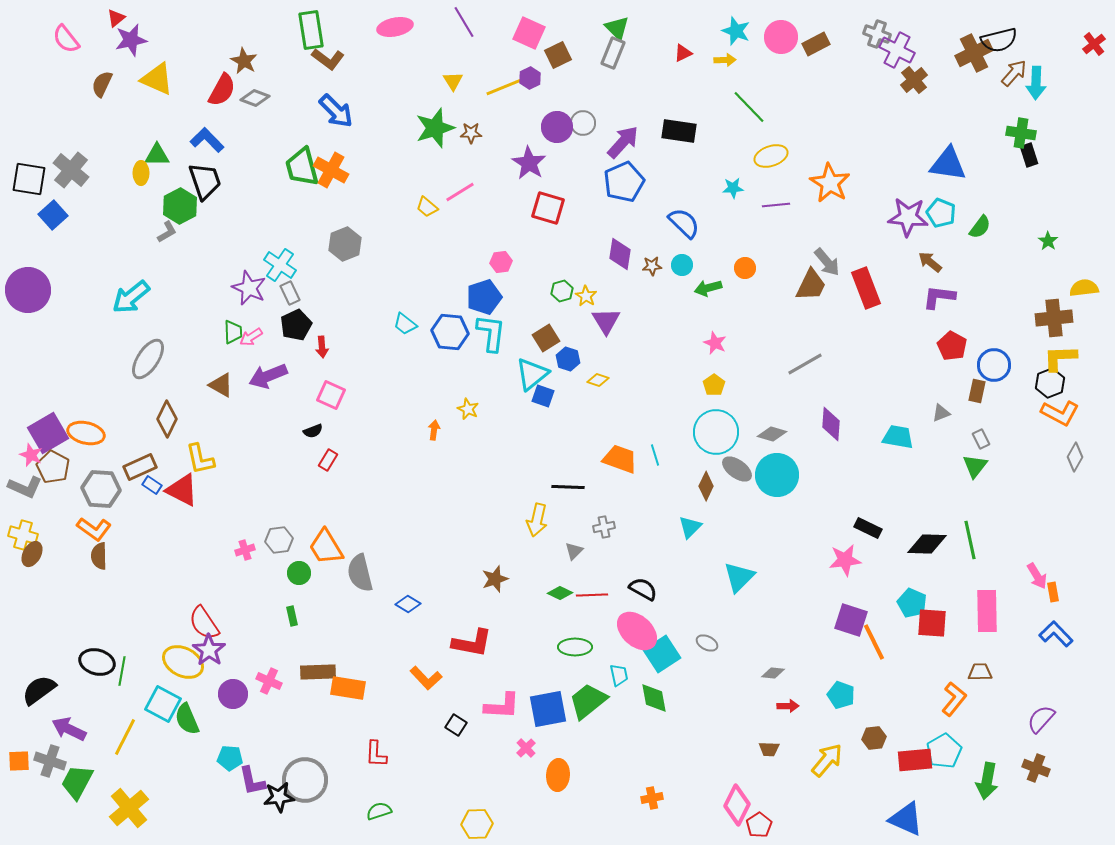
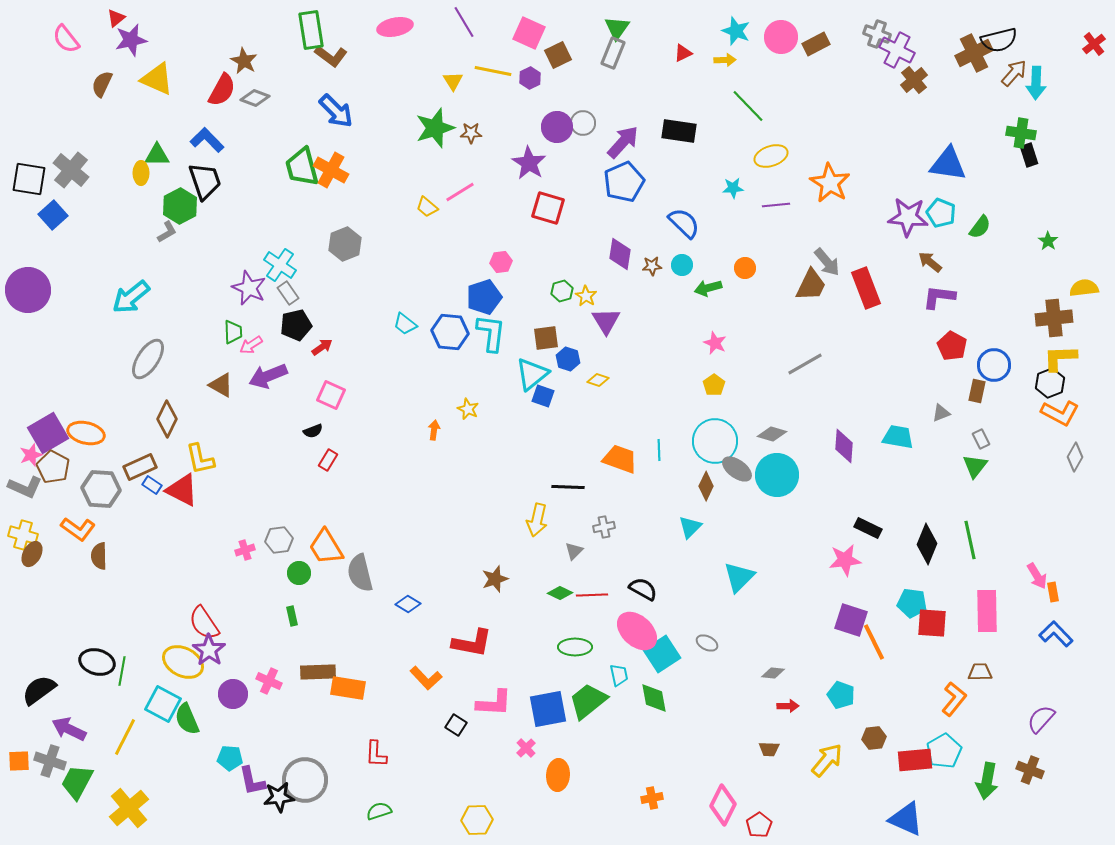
green triangle at (617, 28): rotated 20 degrees clockwise
brown L-shape at (328, 59): moved 3 px right, 3 px up
yellow line at (504, 87): moved 11 px left, 16 px up; rotated 33 degrees clockwise
green line at (749, 107): moved 1 px left, 1 px up
gray rectangle at (290, 293): moved 2 px left; rotated 10 degrees counterclockwise
black pentagon at (296, 325): rotated 12 degrees clockwise
pink arrow at (251, 337): moved 8 px down
brown square at (546, 338): rotated 24 degrees clockwise
red arrow at (322, 347): rotated 120 degrees counterclockwise
purple diamond at (831, 424): moved 13 px right, 22 px down
cyan circle at (716, 432): moved 1 px left, 9 px down
pink star at (31, 455): rotated 30 degrees clockwise
cyan line at (655, 455): moved 4 px right, 5 px up; rotated 15 degrees clockwise
orange L-shape at (94, 529): moved 16 px left
black diamond at (927, 544): rotated 69 degrees counterclockwise
cyan pentagon at (912, 603): rotated 16 degrees counterclockwise
pink L-shape at (502, 706): moved 8 px left, 3 px up
brown cross at (1036, 768): moved 6 px left, 2 px down
pink diamond at (737, 805): moved 14 px left
yellow hexagon at (477, 824): moved 4 px up
